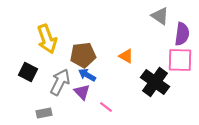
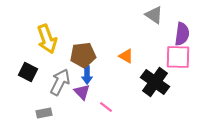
gray triangle: moved 6 px left, 1 px up
pink square: moved 2 px left, 3 px up
blue arrow: rotated 120 degrees counterclockwise
